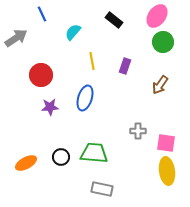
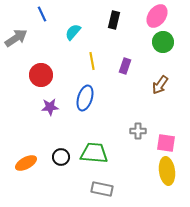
black rectangle: rotated 66 degrees clockwise
